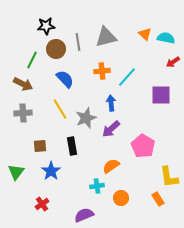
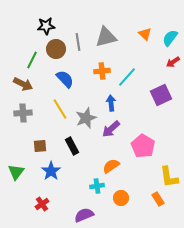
cyan semicircle: moved 4 px right; rotated 66 degrees counterclockwise
purple square: rotated 25 degrees counterclockwise
black rectangle: rotated 18 degrees counterclockwise
